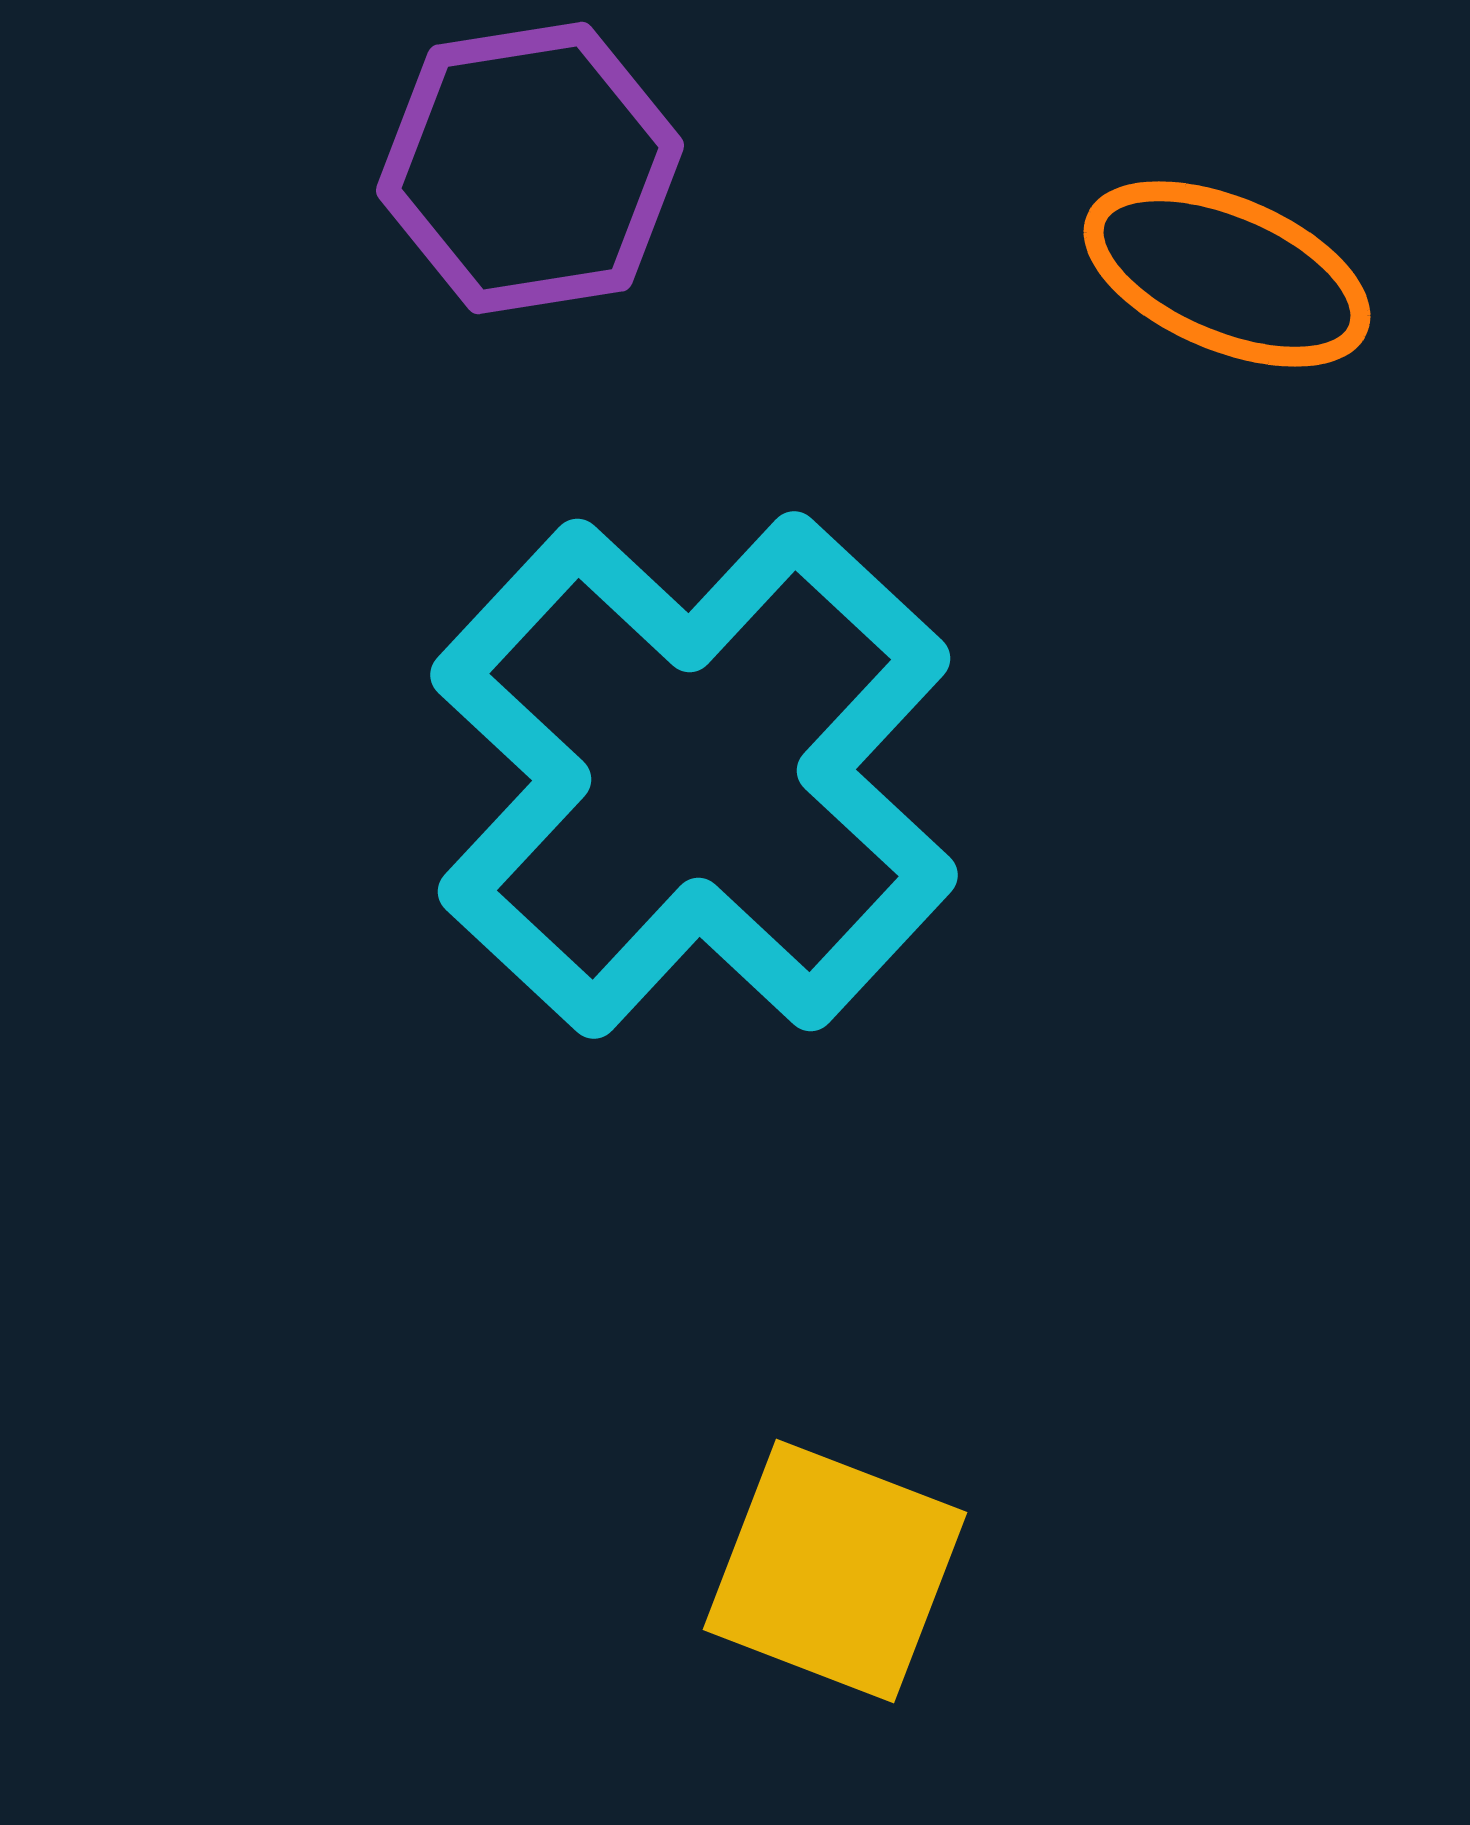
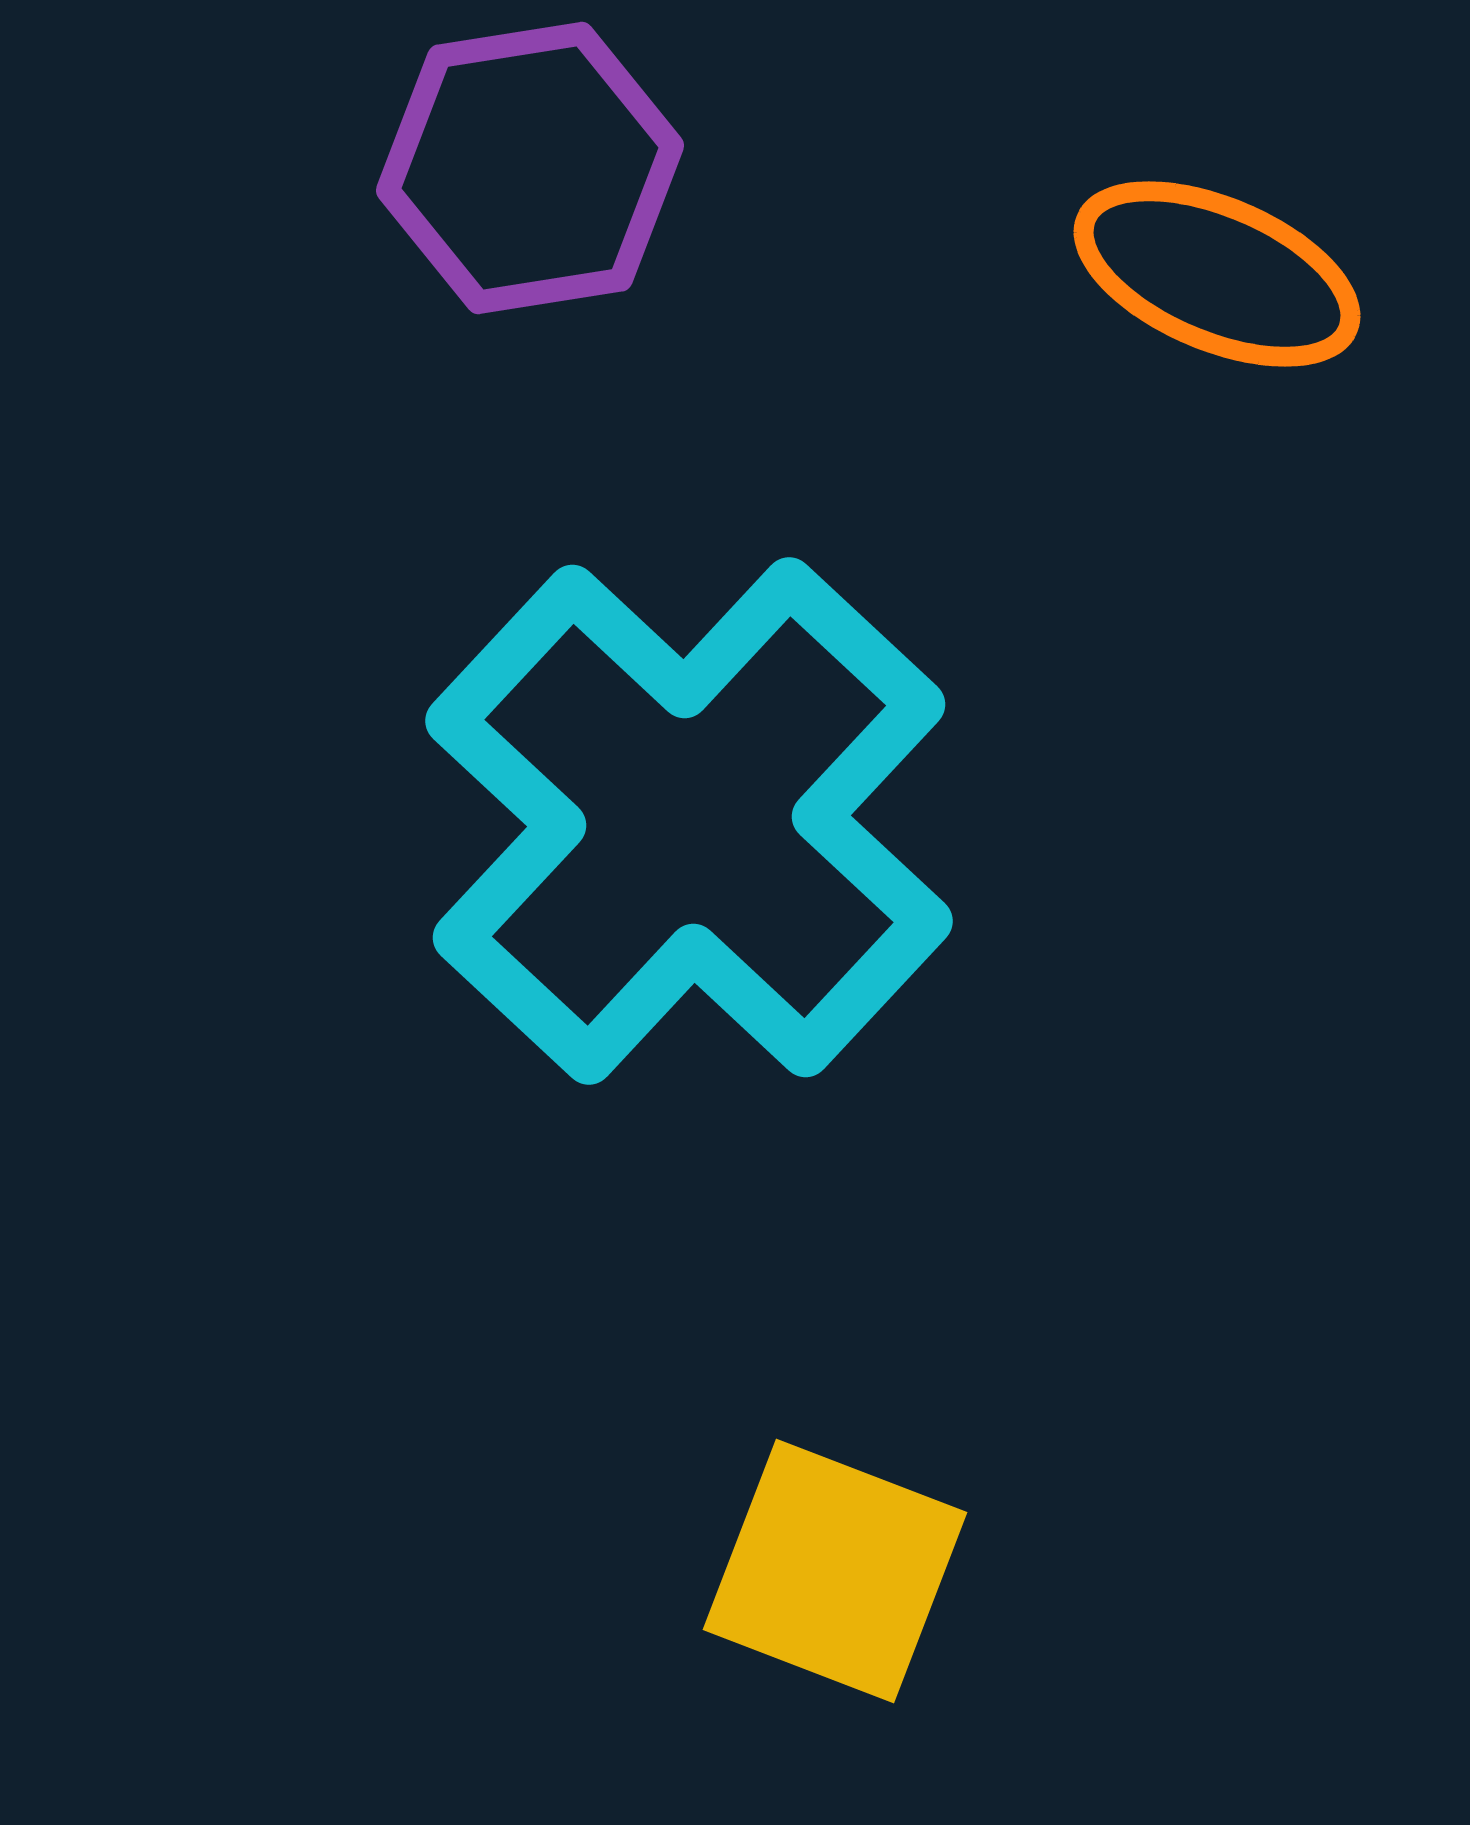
orange ellipse: moved 10 px left
cyan cross: moved 5 px left, 46 px down
